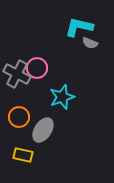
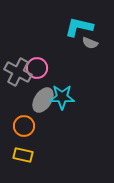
gray cross: moved 1 px right, 2 px up
cyan star: rotated 20 degrees clockwise
orange circle: moved 5 px right, 9 px down
gray ellipse: moved 30 px up
